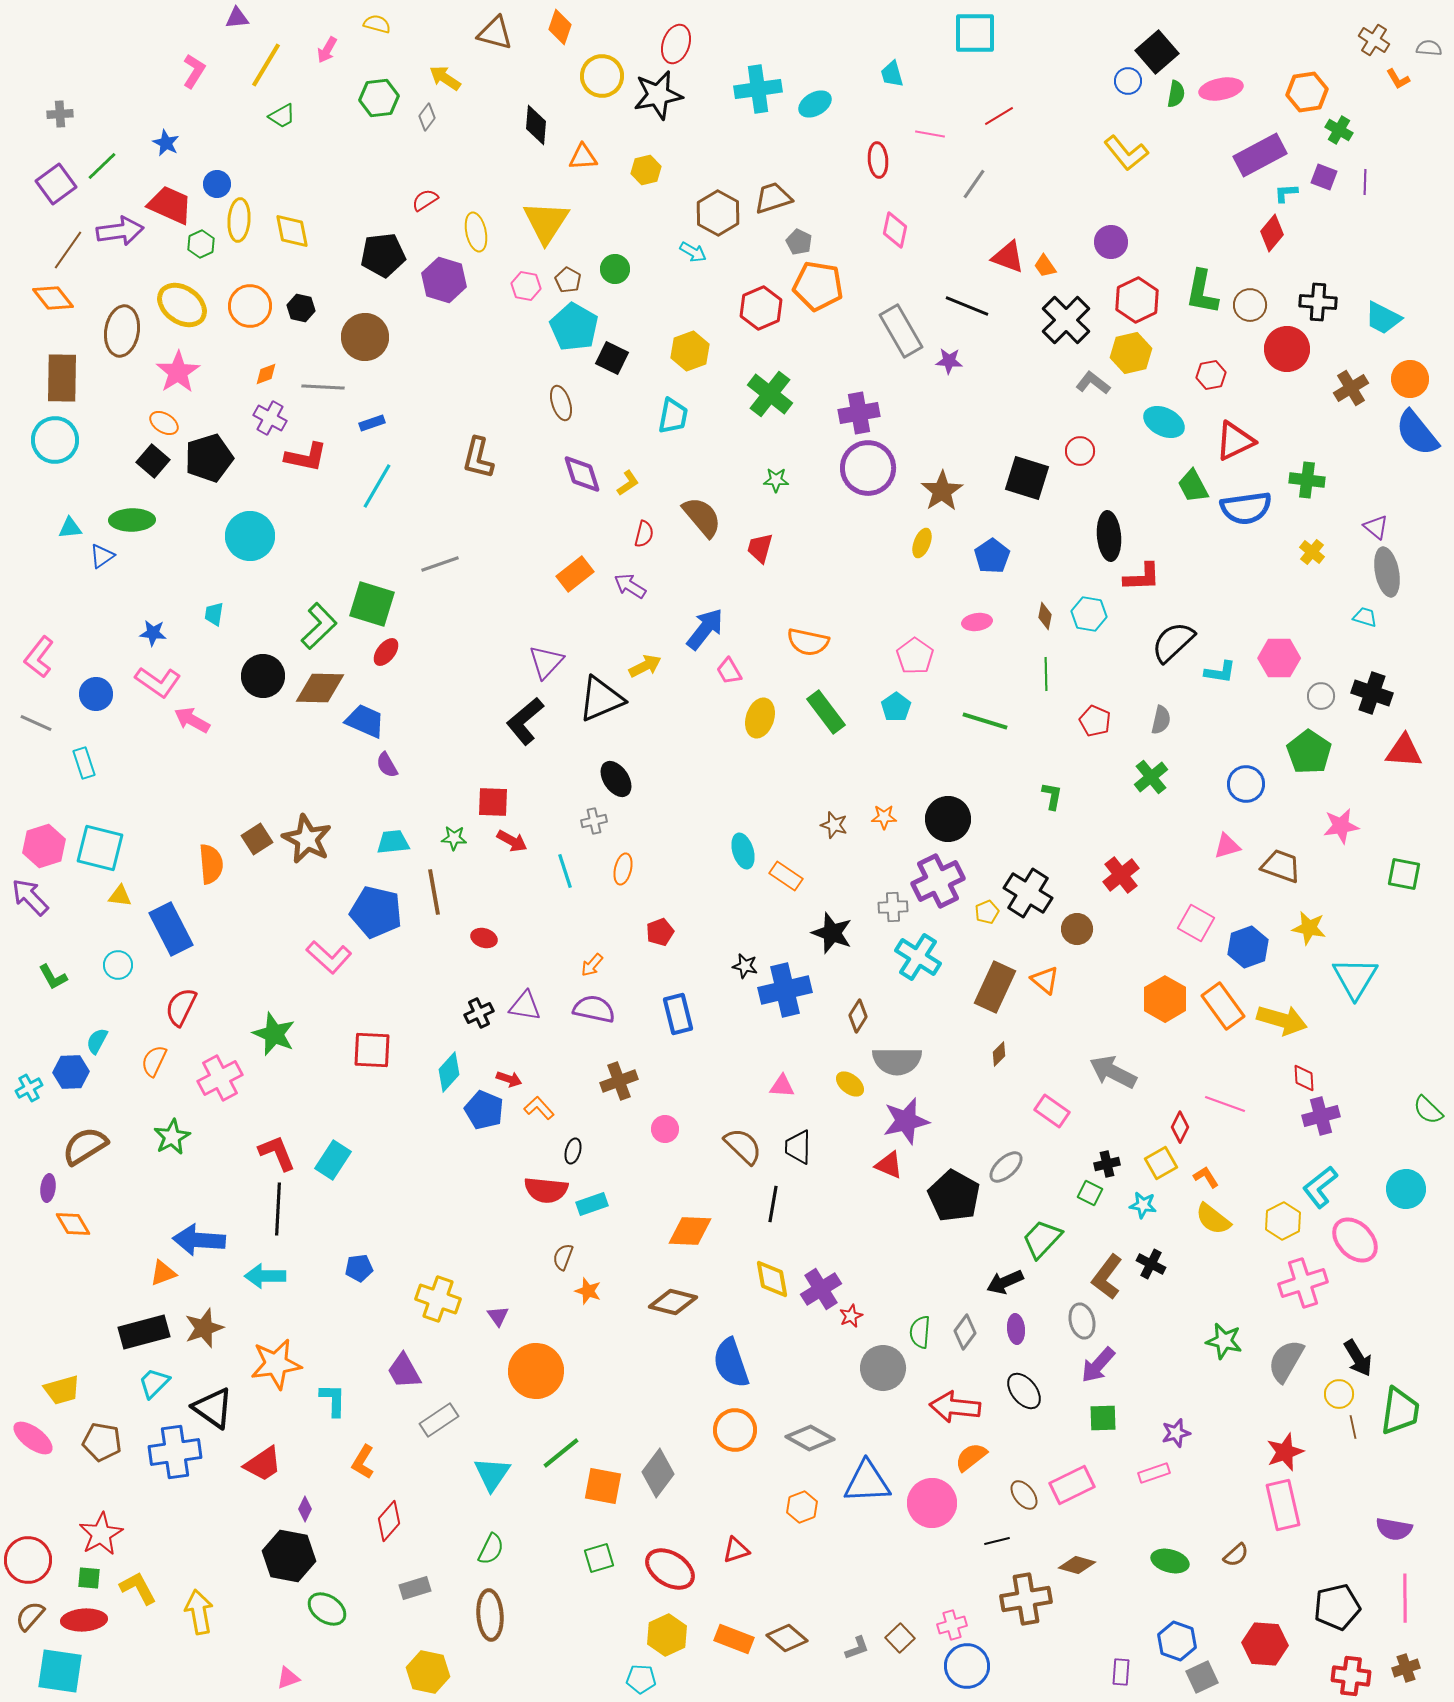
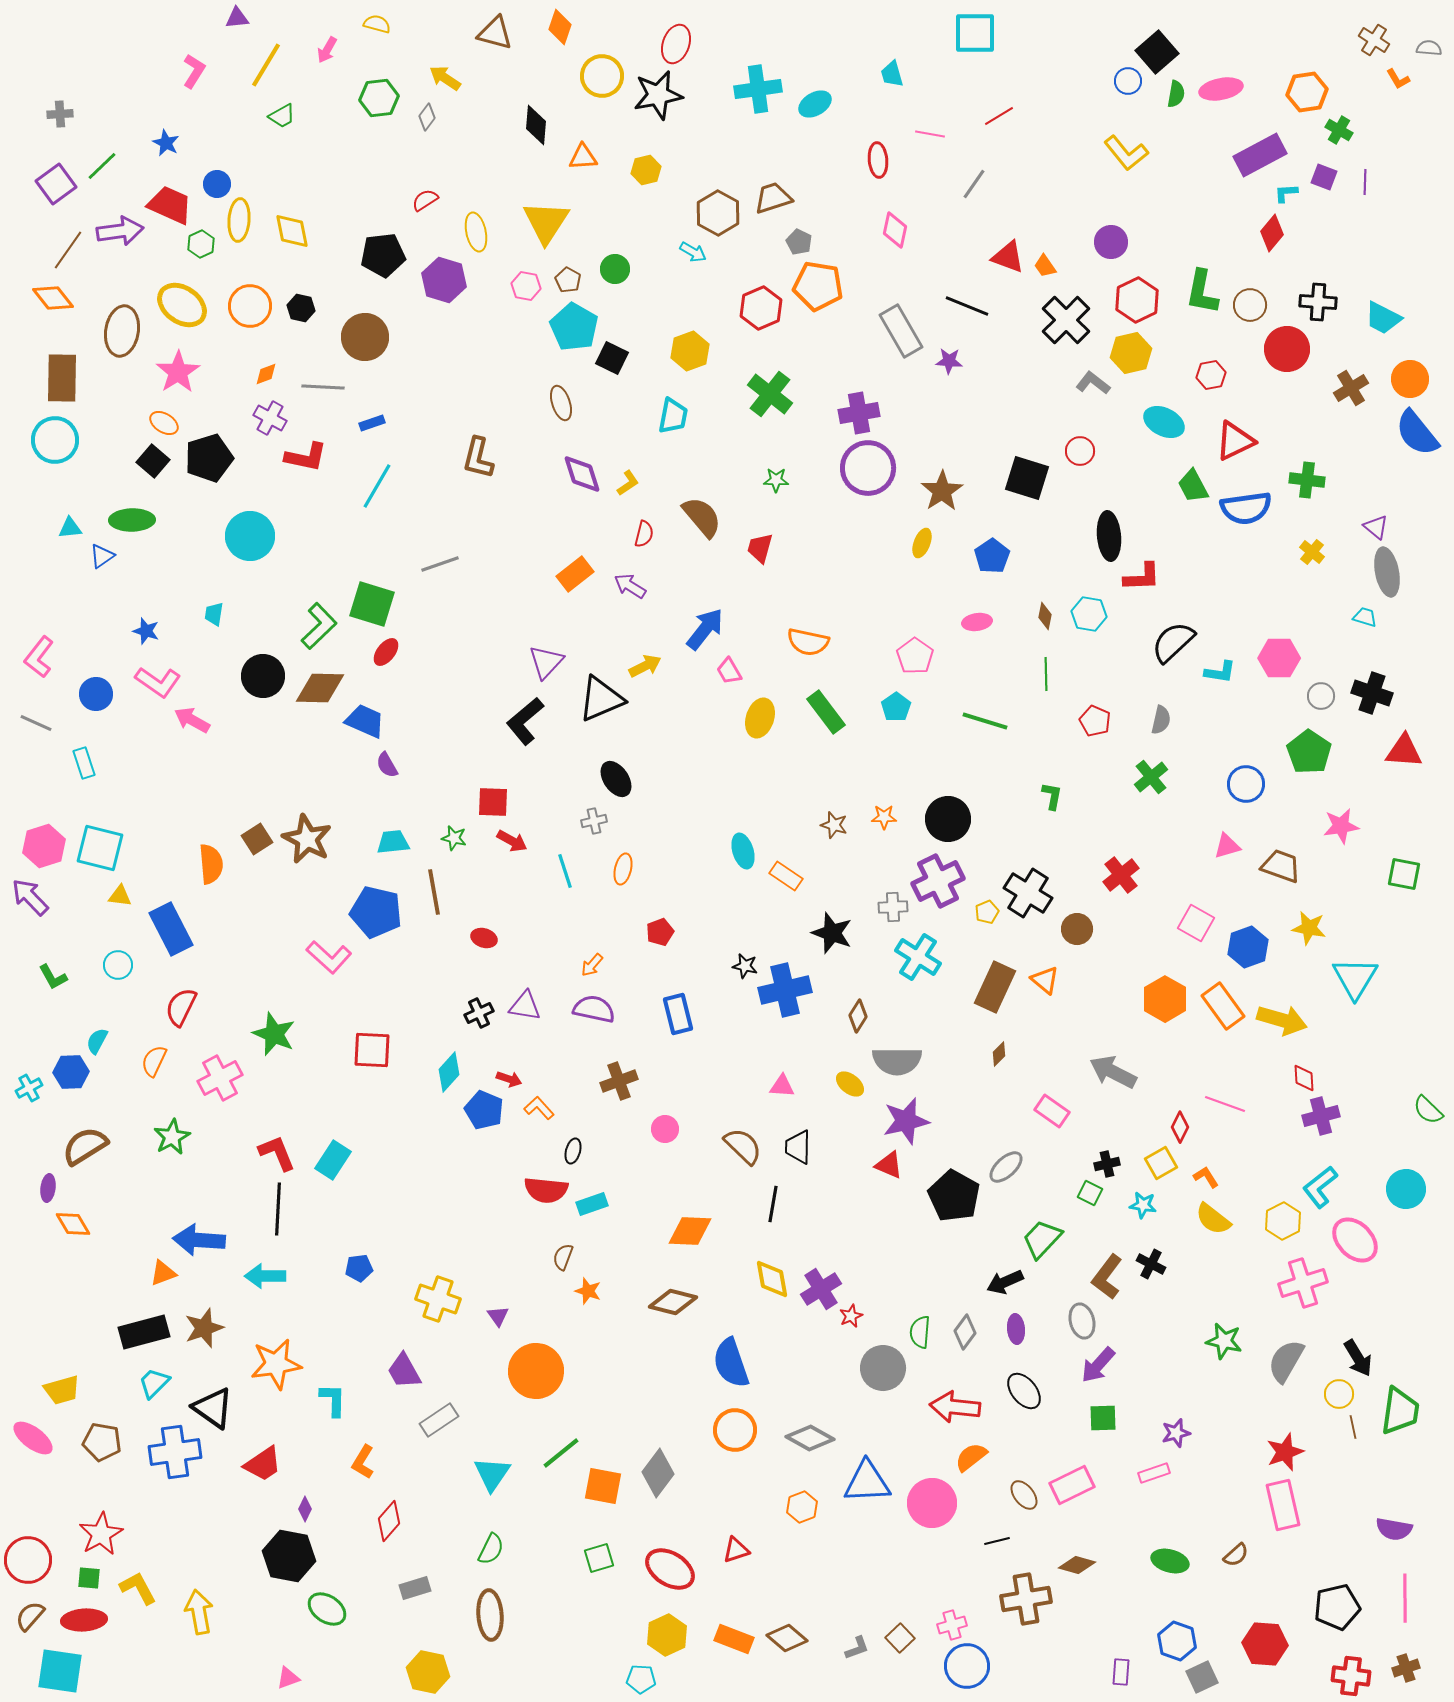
blue star at (153, 633): moved 7 px left, 2 px up; rotated 12 degrees clockwise
green star at (454, 838): rotated 10 degrees clockwise
